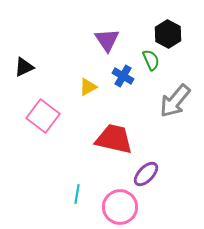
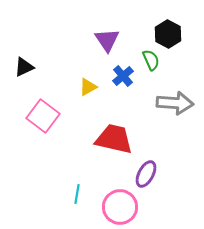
blue cross: rotated 20 degrees clockwise
gray arrow: moved 2 px down; rotated 126 degrees counterclockwise
purple ellipse: rotated 16 degrees counterclockwise
